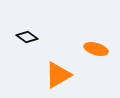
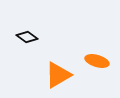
orange ellipse: moved 1 px right, 12 px down
